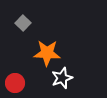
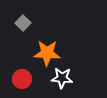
white star: rotated 25 degrees clockwise
red circle: moved 7 px right, 4 px up
